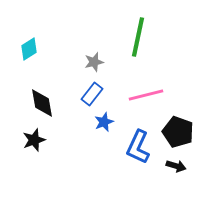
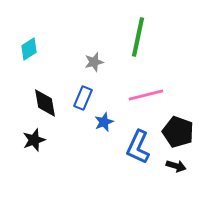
blue rectangle: moved 9 px left, 4 px down; rotated 15 degrees counterclockwise
black diamond: moved 3 px right
